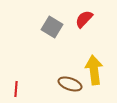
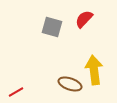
gray square: rotated 15 degrees counterclockwise
red line: moved 3 px down; rotated 56 degrees clockwise
